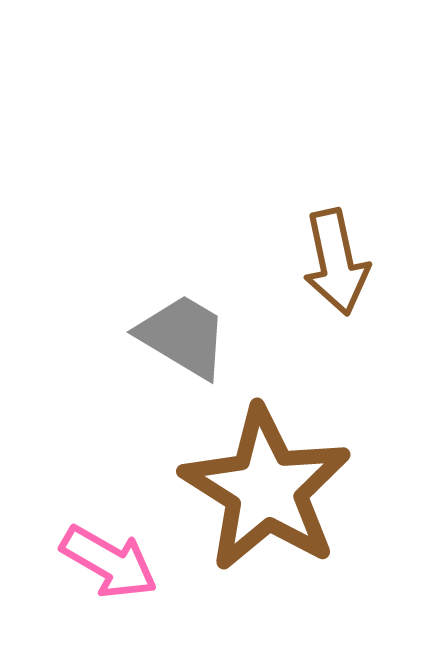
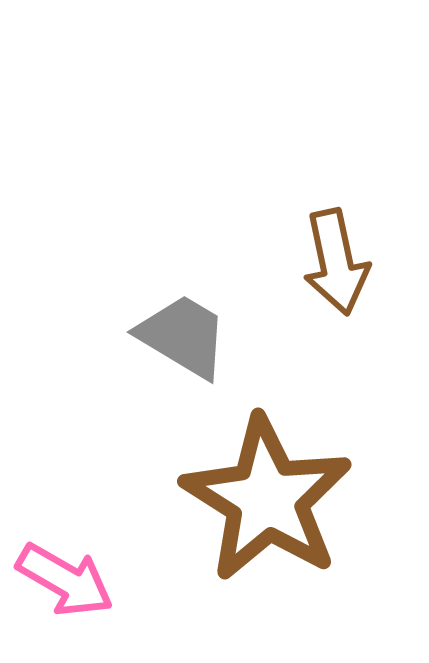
brown star: moved 1 px right, 10 px down
pink arrow: moved 44 px left, 18 px down
